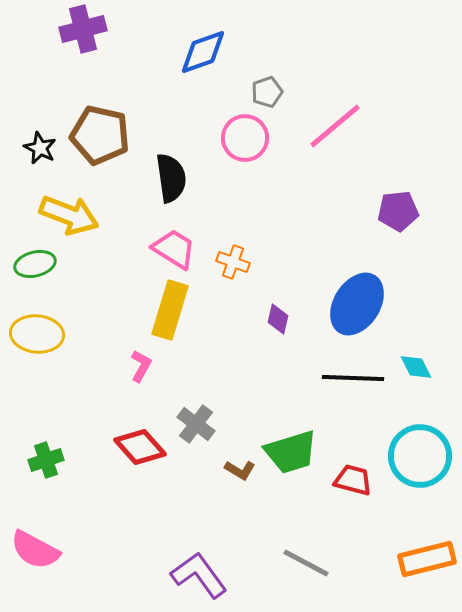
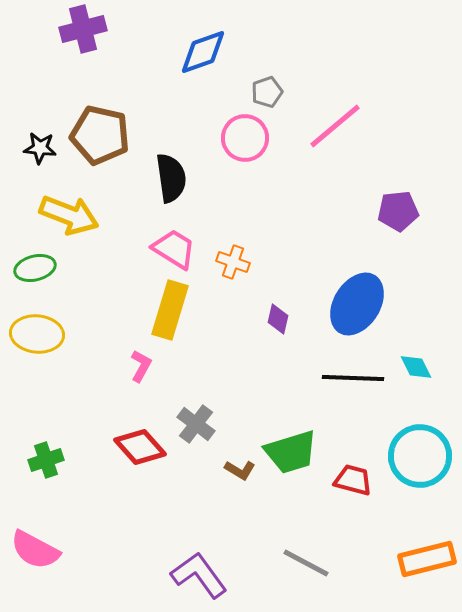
black star: rotated 20 degrees counterclockwise
green ellipse: moved 4 px down
